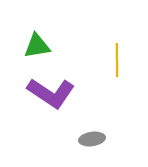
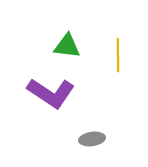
green triangle: moved 30 px right; rotated 16 degrees clockwise
yellow line: moved 1 px right, 5 px up
